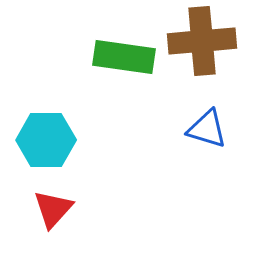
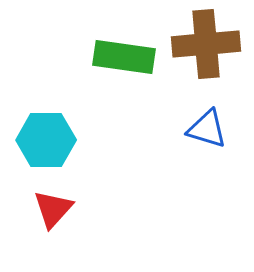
brown cross: moved 4 px right, 3 px down
